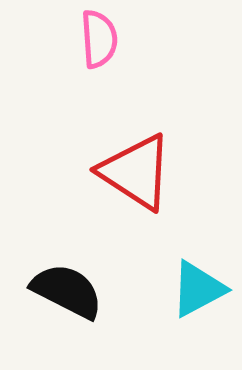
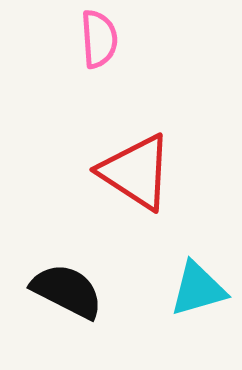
cyan triangle: rotated 12 degrees clockwise
